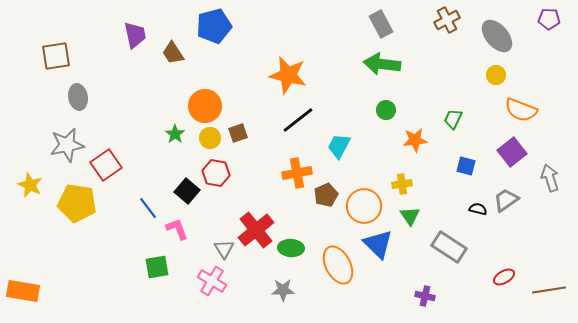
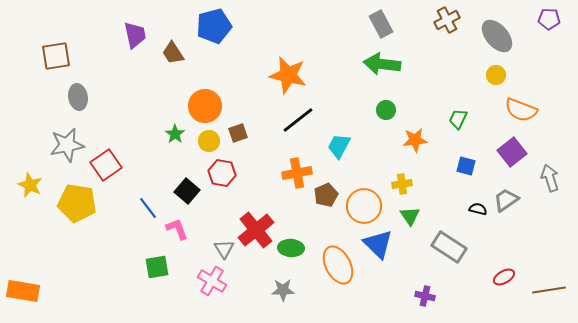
green trapezoid at (453, 119): moved 5 px right
yellow circle at (210, 138): moved 1 px left, 3 px down
red hexagon at (216, 173): moved 6 px right
